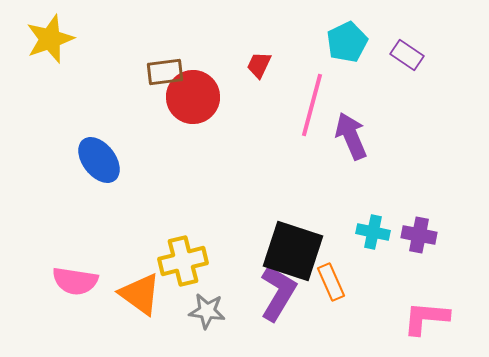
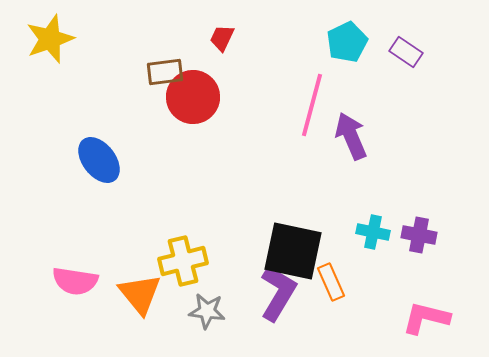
purple rectangle: moved 1 px left, 3 px up
red trapezoid: moved 37 px left, 27 px up
black square: rotated 6 degrees counterclockwise
orange triangle: rotated 15 degrees clockwise
pink L-shape: rotated 9 degrees clockwise
